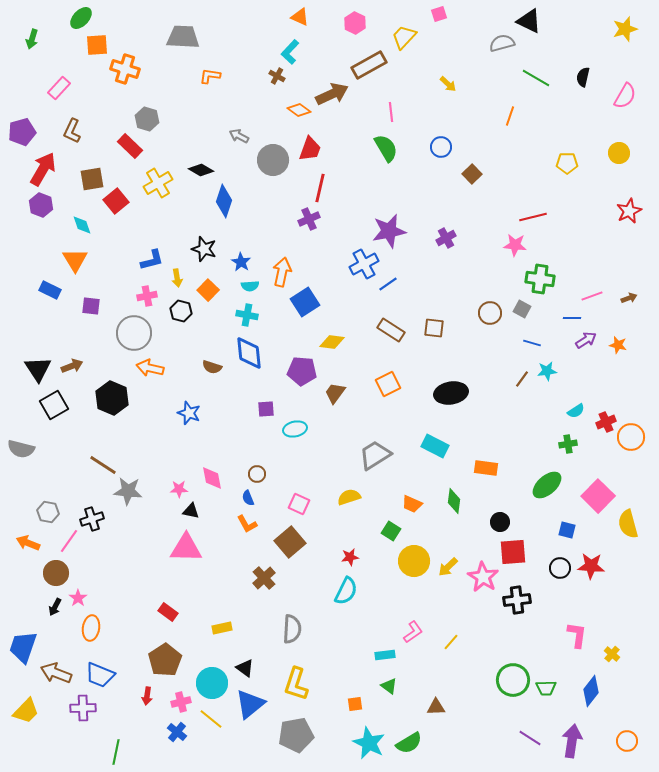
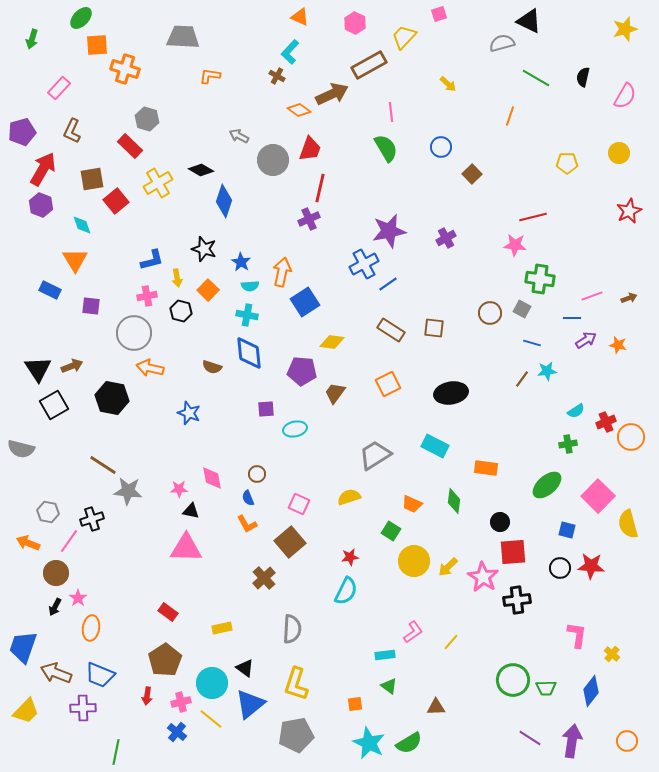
black hexagon at (112, 398): rotated 12 degrees counterclockwise
